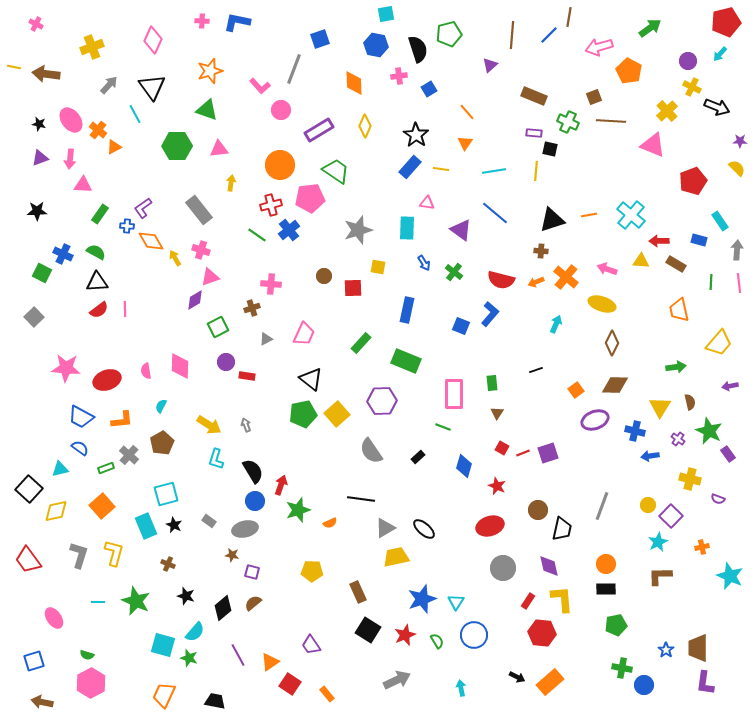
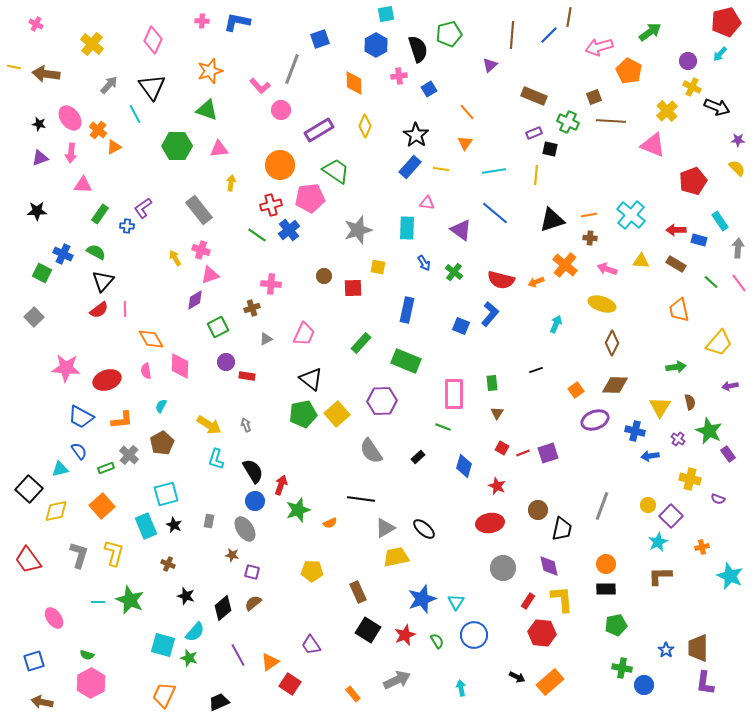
green arrow at (650, 28): moved 4 px down
blue hexagon at (376, 45): rotated 20 degrees clockwise
yellow cross at (92, 47): moved 3 px up; rotated 30 degrees counterclockwise
gray line at (294, 69): moved 2 px left
pink ellipse at (71, 120): moved 1 px left, 2 px up
purple rectangle at (534, 133): rotated 28 degrees counterclockwise
purple star at (740, 141): moved 2 px left, 1 px up
pink arrow at (70, 159): moved 1 px right, 6 px up
yellow line at (536, 171): moved 4 px down
orange diamond at (151, 241): moved 98 px down
red arrow at (659, 241): moved 17 px right, 11 px up
gray arrow at (737, 250): moved 1 px right, 2 px up
brown cross at (541, 251): moved 49 px right, 13 px up
pink triangle at (210, 277): moved 2 px up
orange cross at (566, 277): moved 1 px left, 12 px up
black triangle at (97, 282): moved 6 px right, 1 px up; rotated 45 degrees counterclockwise
green line at (711, 282): rotated 49 degrees counterclockwise
pink line at (739, 283): rotated 30 degrees counterclockwise
blue semicircle at (80, 448): moved 1 px left, 3 px down; rotated 18 degrees clockwise
gray rectangle at (209, 521): rotated 64 degrees clockwise
red ellipse at (490, 526): moved 3 px up; rotated 8 degrees clockwise
gray ellipse at (245, 529): rotated 70 degrees clockwise
green star at (136, 601): moved 6 px left, 1 px up
orange rectangle at (327, 694): moved 26 px right
black trapezoid at (215, 701): moved 4 px right, 1 px down; rotated 35 degrees counterclockwise
